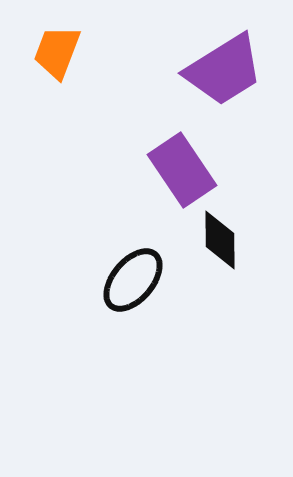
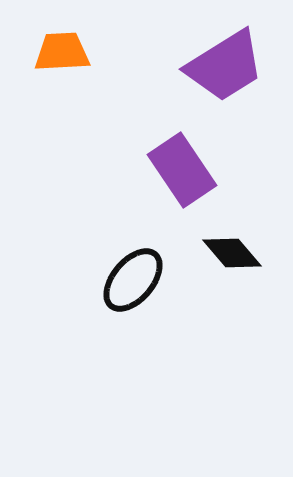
orange trapezoid: moved 5 px right; rotated 66 degrees clockwise
purple trapezoid: moved 1 px right, 4 px up
black diamond: moved 12 px right, 13 px down; rotated 40 degrees counterclockwise
